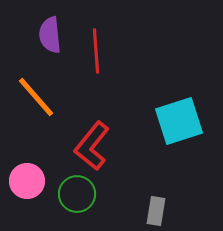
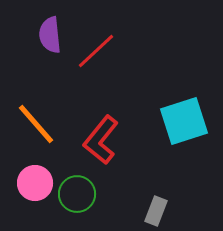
red line: rotated 51 degrees clockwise
orange line: moved 27 px down
cyan square: moved 5 px right
red L-shape: moved 9 px right, 6 px up
pink circle: moved 8 px right, 2 px down
gray rectangle: rotated 12 degrees clockwise
